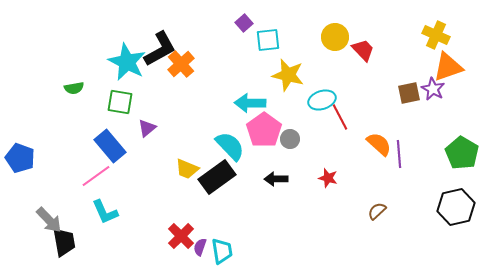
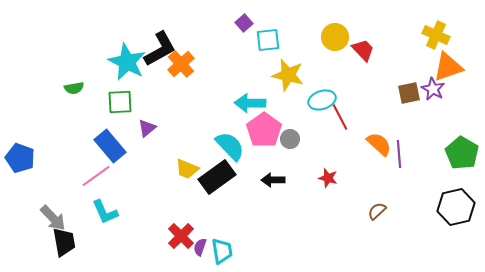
green square: rotated 12 degrees counterclockwise
black arrow: moved 3 px left, 1 px down
gray arrow: moved 4 px right, 2 px up
